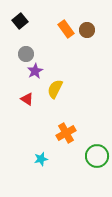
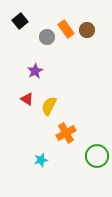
gray circle: moved 21 px right, 17 px up
yellow semicircle: moved 6 px left, 17 px down
cyan star: moved 1 px down
